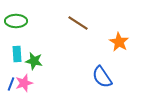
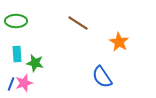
green star: moved 1 px right, 2 px down
